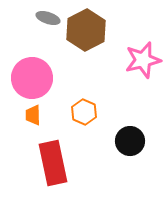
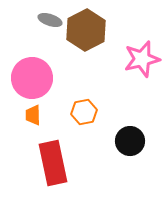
gray ellipse: moved 2 px right, 2 px down
pink star: moved 1 px left, 1 px up
orange hexagon: rotated 25 degrees clockwise
